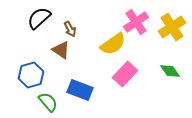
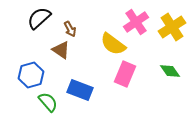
yellow semicircle: rotated 72 degrees clockwise
pink rectangle: rotated 20 degrees counterclockwise
